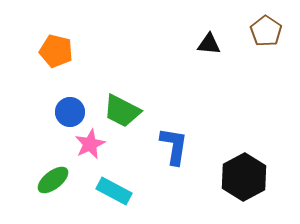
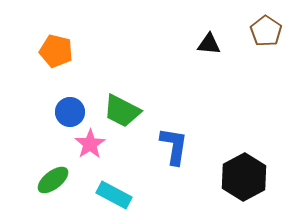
pink star: rotated 8 degrees counterclockwise
cyan rectangle: moved 4 px down
